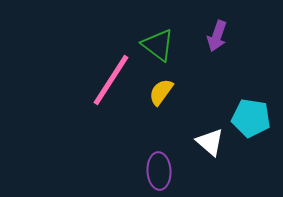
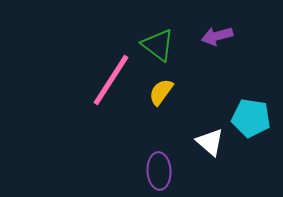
purple arrow: rotated 56 degrees clockwise
